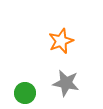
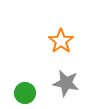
orange star: rotated 15 degrees counterclockwise
